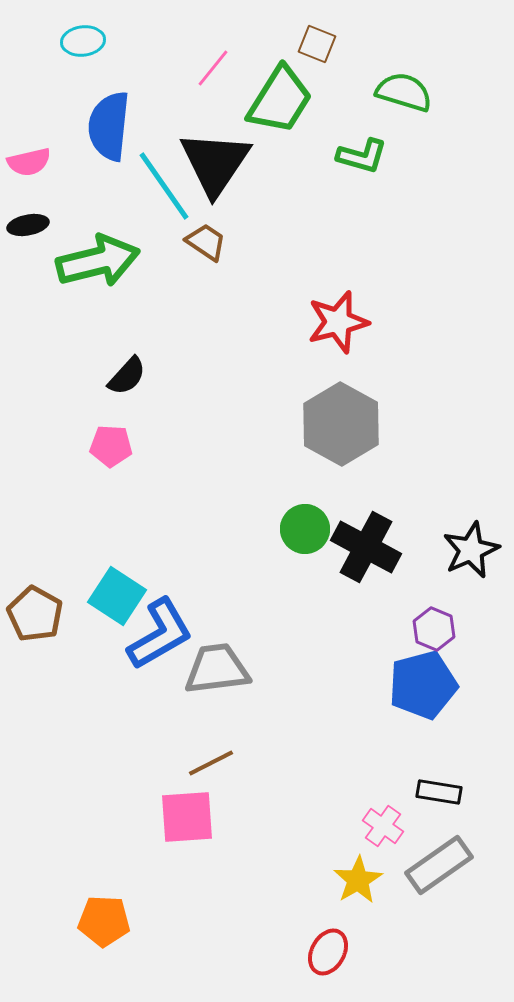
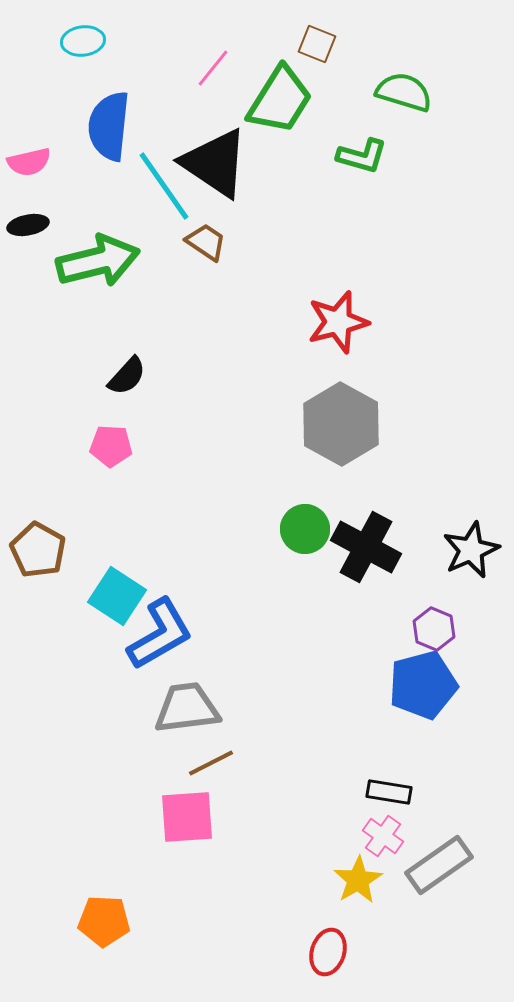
black triangle: rotated 30 degrees counterclockwise
brown pentagon: moved 3 px right, 64 px up
gray trapezoid: moved 30 px left, 39 px down
black rectangle: moved 50 px left
pink cross: moved 10 px down
red ellipse: rotated 12 degrees counterclockwise
